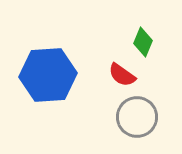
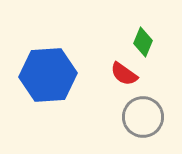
red semicircle: moved 2 px right, 1 px up
gray circle: moved 6 px right
